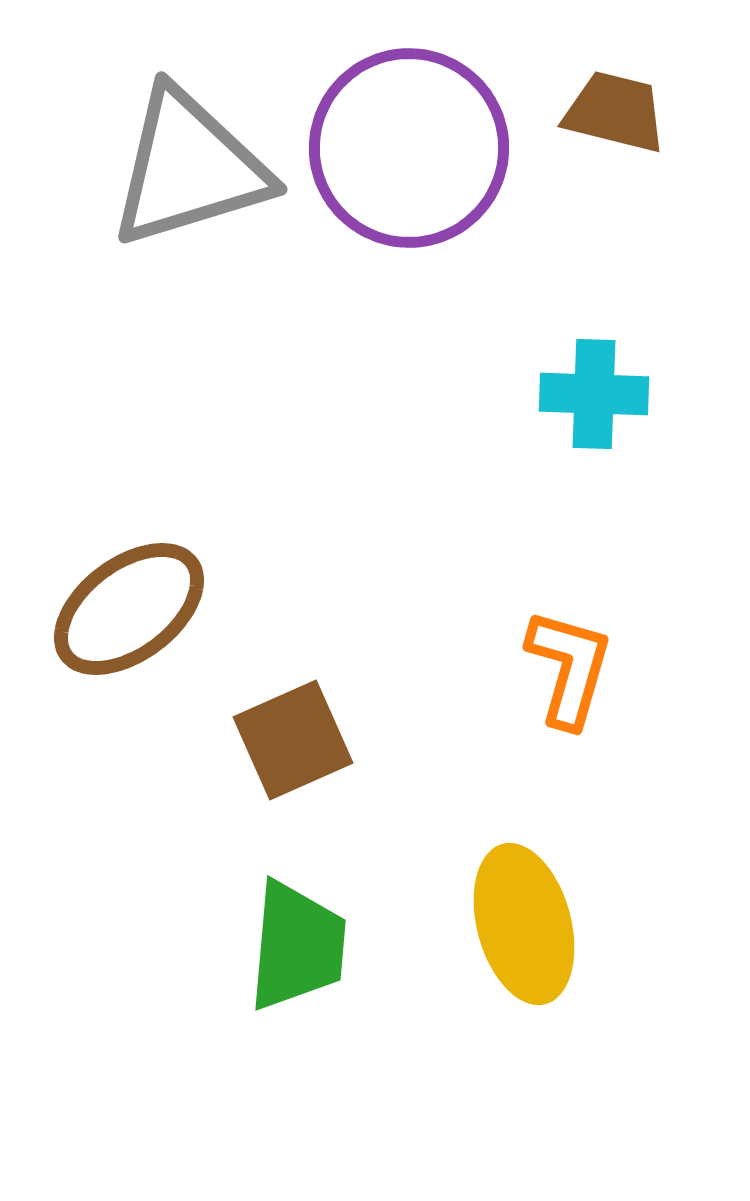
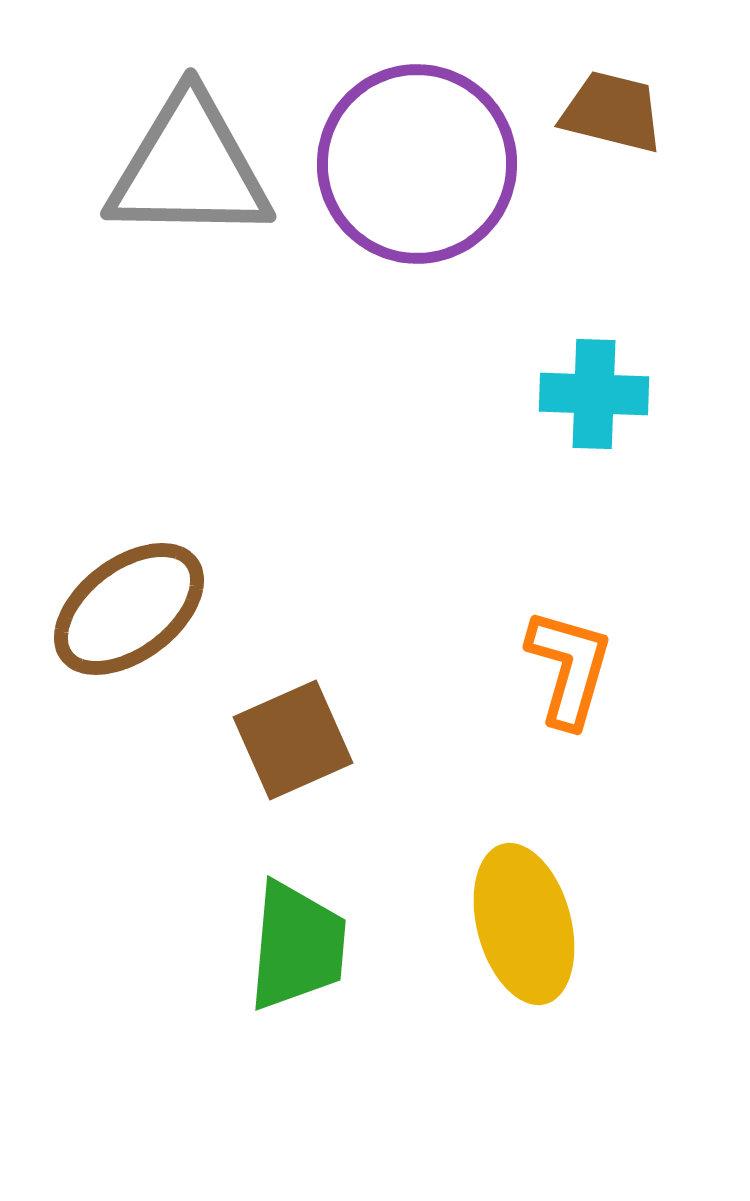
brown trapezoid: moved 3 px left
purple circle: moved 8 px right, 16 px down
gray triangle: rotated 18 degrees clockwise
